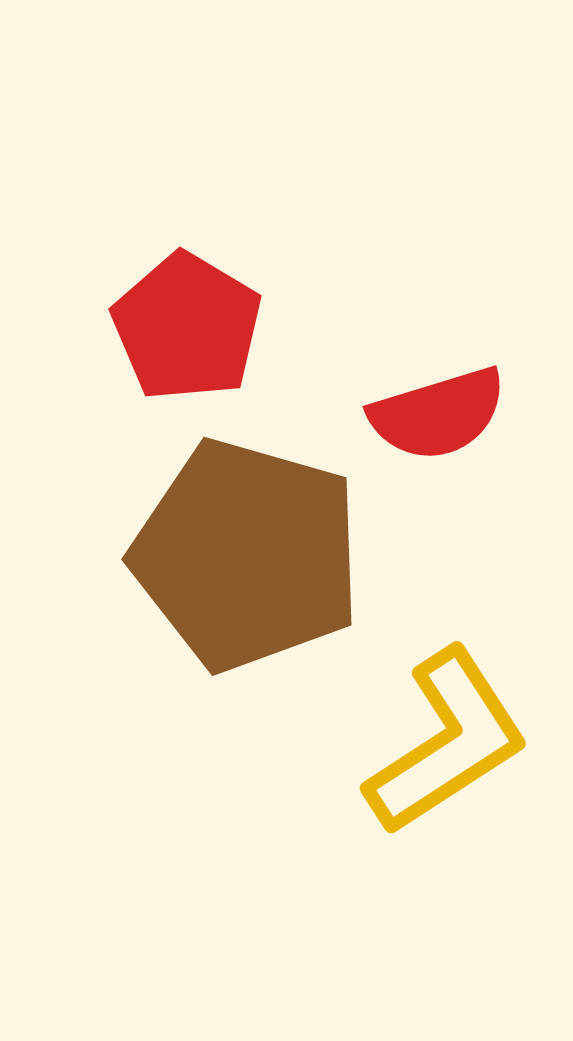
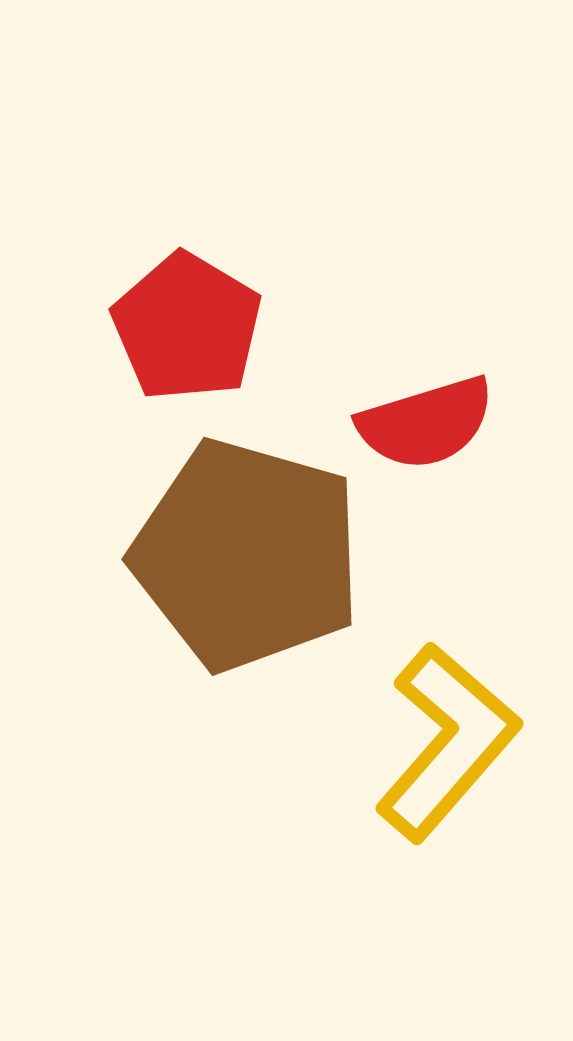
red semicircle: moved 12 px left, 9 px down
yellow L-shape: rotated 16 degrees counterclockwise
